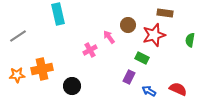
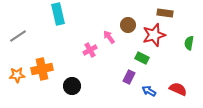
green semicircle: moved 1 px left, 3 px down
